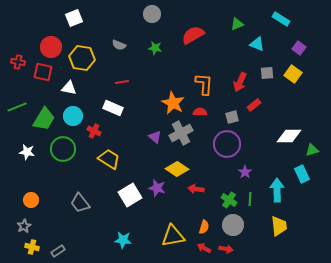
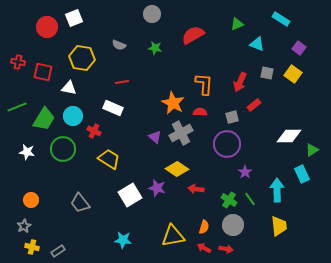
red circle at (51, 47): moved 4 px left, 20 px up
gray square at (267, 73): rotated 16 degrees clockwise
green triangle at (312, 150): rotated 16 degrees counterclockwise
green line at (250, 199): rotated 40 degrees counterclockwise
